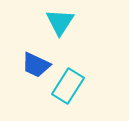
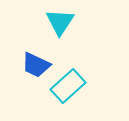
cyan rectangle: rotated 16 degrees clockwise
